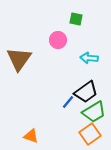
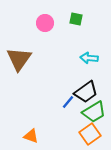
pink circle: moved 13 px left, 17 px up
